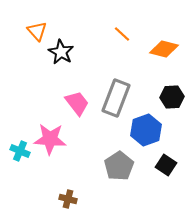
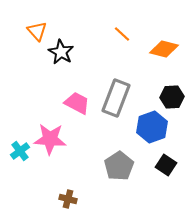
pink trapezoid: rotated 24 degrees counterclockwise
blue hexagon: moved 6 px right, 3 px up
cyan cross: rotated 30 degrees clockwise
